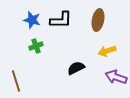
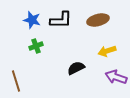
brown ellipse: rotated 65 degrees clockwise
